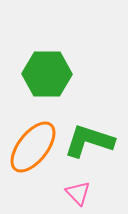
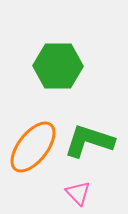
green hexagon: moved 11 px right, 8 px up
